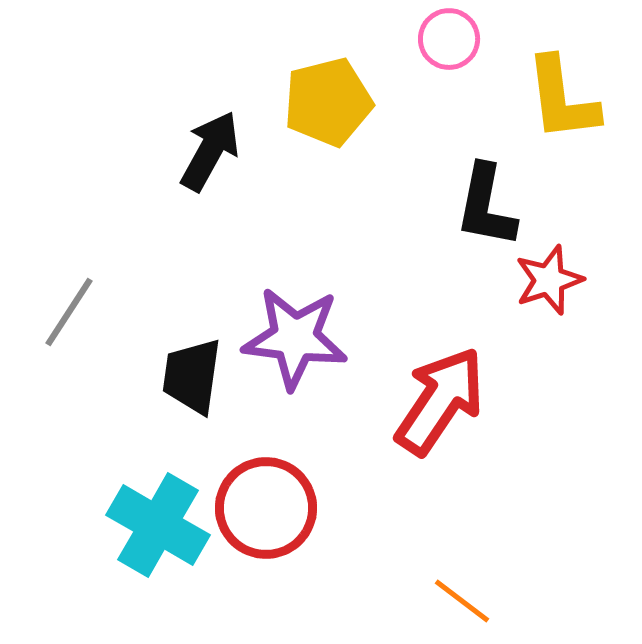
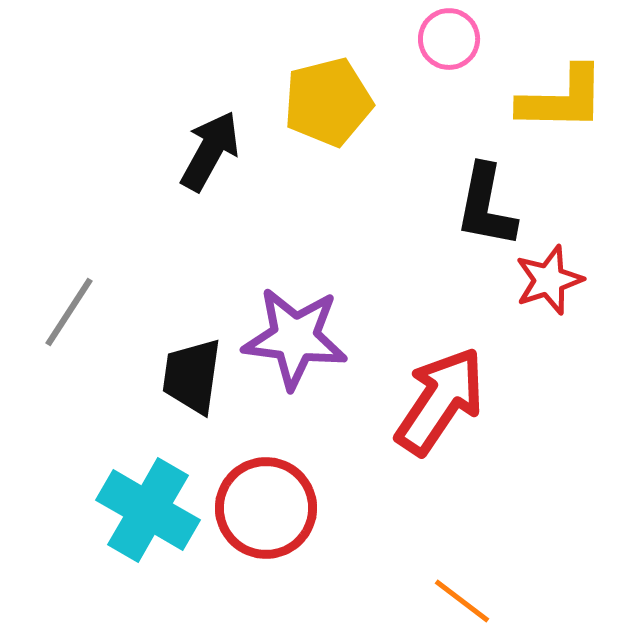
yellow L-shape: rotated 82 degrees counterclockwise
cyan cross: moved 10 px left, 15 px up
